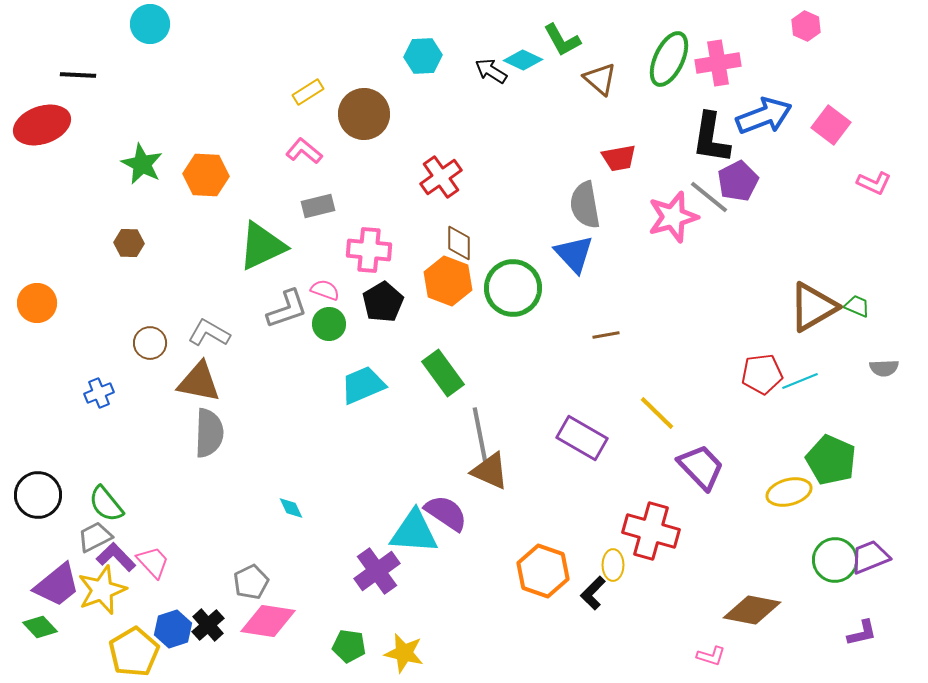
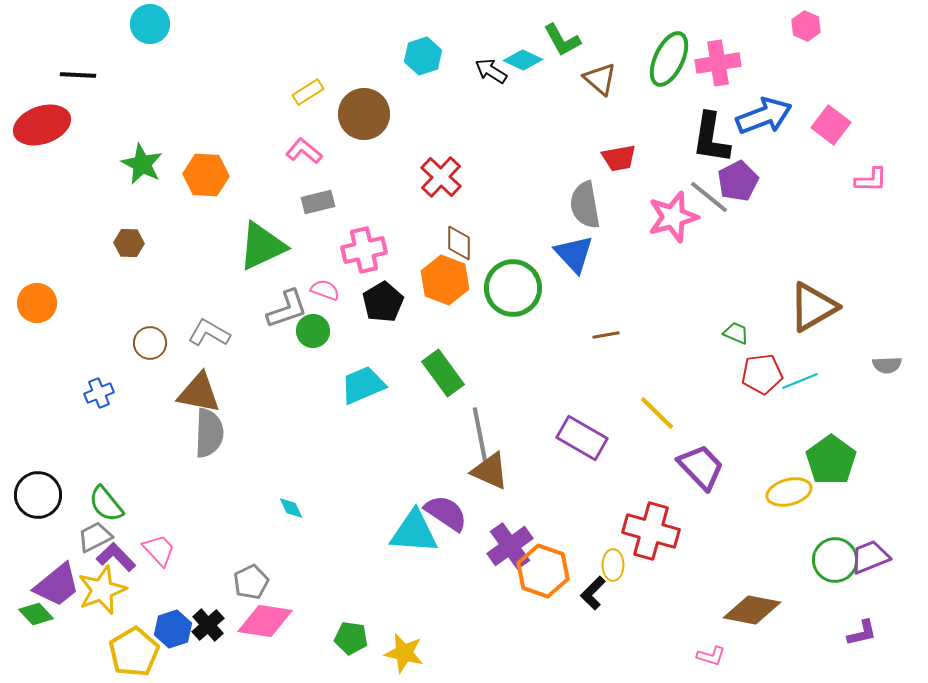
cyan hexagon at (423, 56): rotated 15 degrees counterclockwise
red cross at (441, 177): rotated 12 degrees counterclockwise
pink L-shape at (874, 183): moved 3 px left, 3 px up; rotated 24 degrees counterclockwise
gray rectangle at (318, 206): moved 4 px up
pink cross at (369, 250): moved 5 px left; rotated 18 degrees counterclockwise
orange hexagon at (448, 281): moved 3 px left, 1 px up
green trapezoid at (857, 306): moved 121 px left, 27 px down
green circle at (329, 324): moved 16 px left, 7 px down
gray semicircle at (884, 368): moved 3 px right, 3 px up
brown triangle at (199, 382): moved 11 px down
green pentagon at (831, 460): rotated 12 degrees clockwise
pink trapezoid at (153, 562): moved 6 px right, 12 px up
purple cross at (377, 571): moved 133 px right, 25 px up
pink diamond at (268, 621): moved 3 px left
green diamond at (40, 627): moved 4 px left, 13 px up
green pentagon at (349, 646): moved 2 px right, 8 px up
